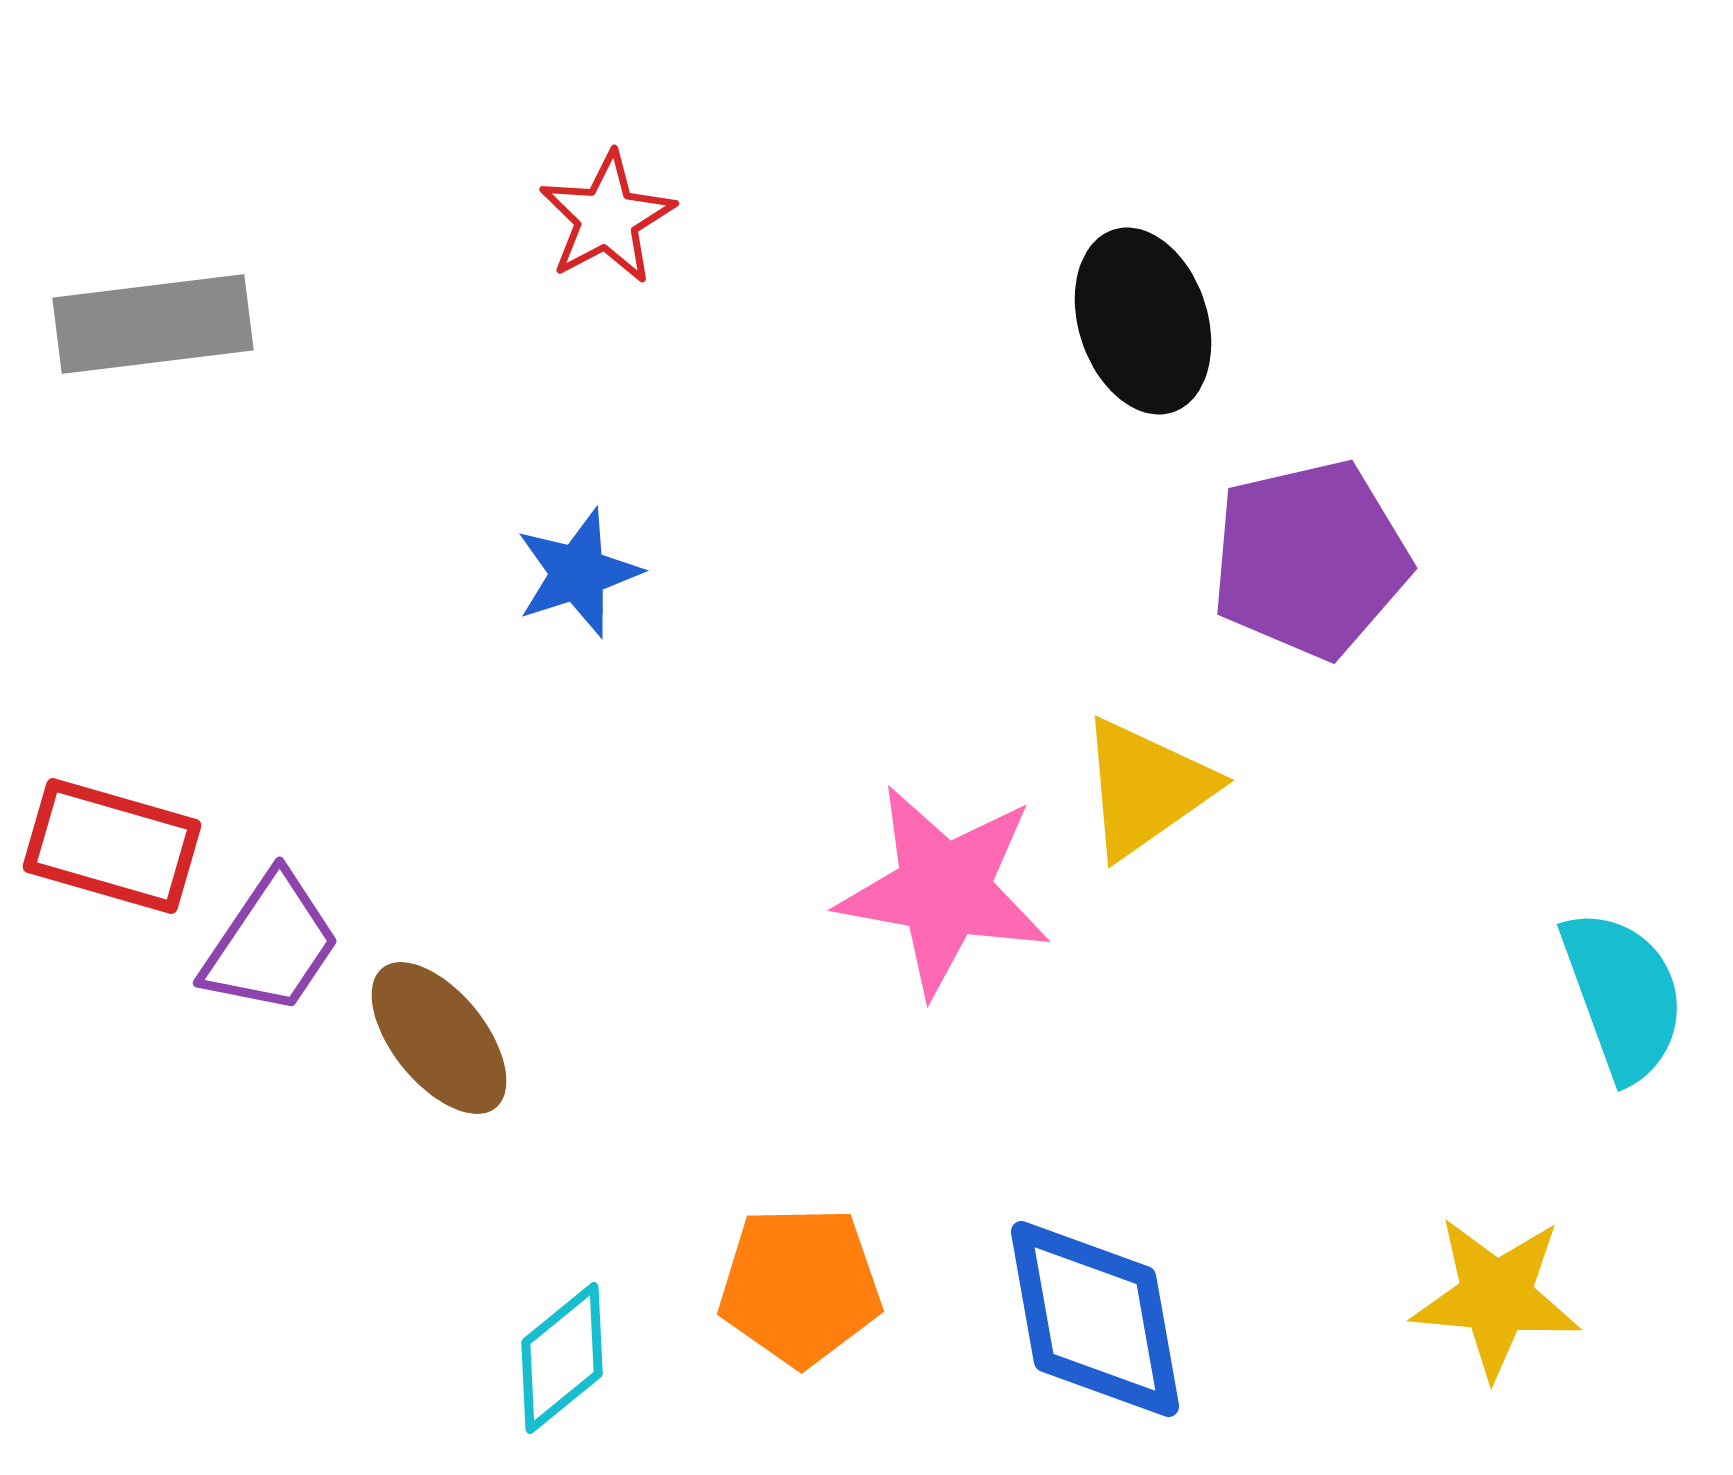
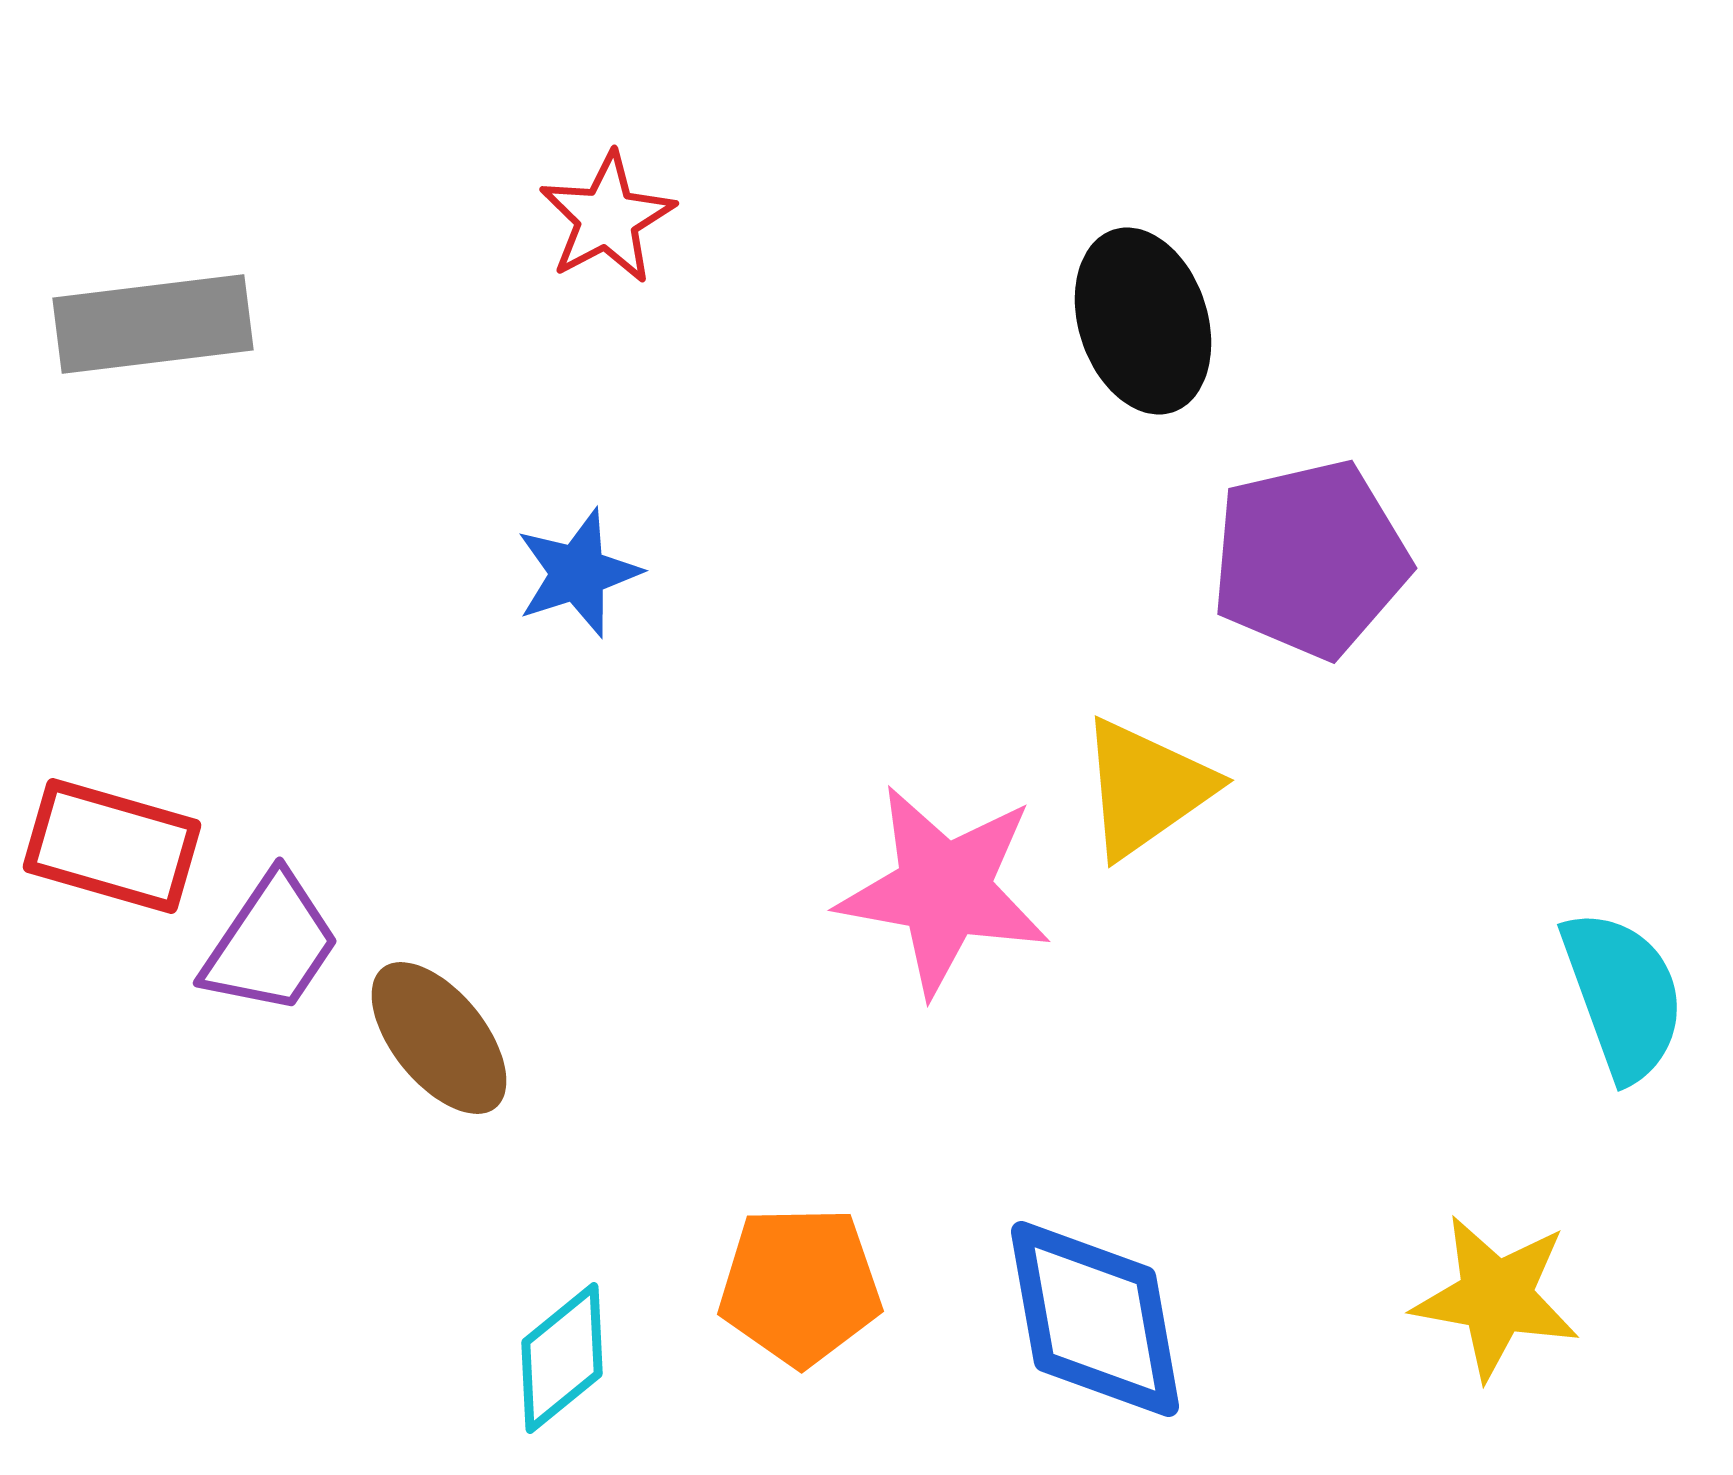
yellow star: rotated 5 degrees clockwise
